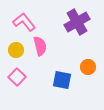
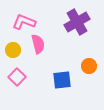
pink L-shape: rotated 30 degrees counterclockwise
pink semicircle: moved 2 px left, 2 px up
yellow circle: moved 3 px left
orange circle: moved 1 px right, 1 px up
blue square: rotated 18 degrees counterclockwise
